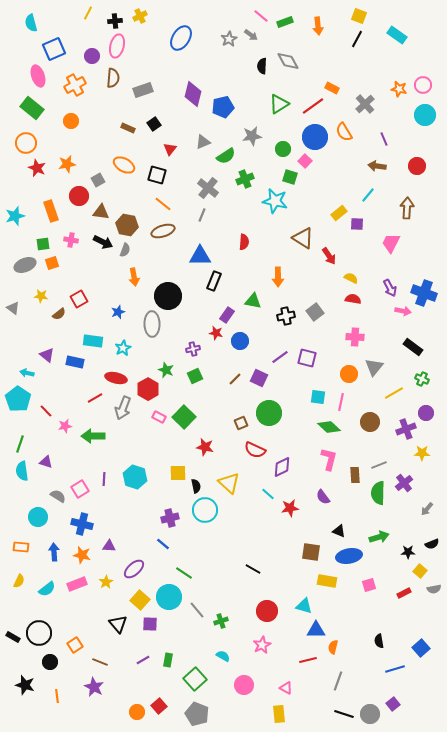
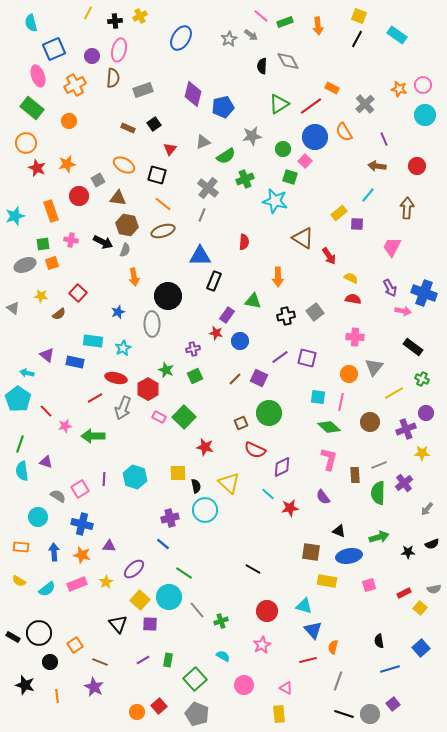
pink ellipse at (117, 46): moved 2 px right, 4 px down
red line at (313, 106): moved 2 px left
orange circle at (71, 121): moved 2 px left
brown triangle at (101, 212): moved 17 px right, 14 px up
pink trapezoid at (391, 243): moved 1 px right, 4 px down
red square at (79, 299): moved 1 px left, 6 px up; rotated 18 degrees counterclockwise
yellow square at (420, 571): moved 37 px down
yellow semicircle at (19, 581): rotated 96 degrees clockwise
blue triangle at (316, 630): moved 3 px left; rotated 48 degrees clockwise
blue line at (395, 669): moved 5 px left
